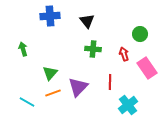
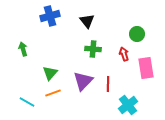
blue cross: rotated 12 degrees counterclockwise
green circle: moved 3 px left
pink rectangle: moved 1 px left; rotated 25 degrees clockwise
red line: moved 2 px left, 2 px down
purple triangle: moved 5 px right, 6 px up
